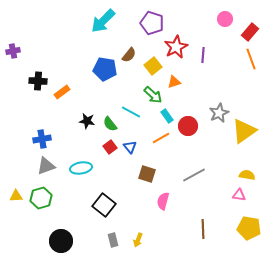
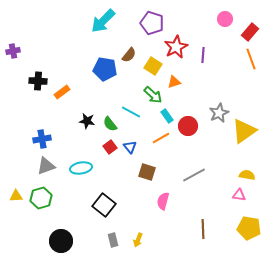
yellow square at (153, 66): rotated 18 degrees counterclockwise
brown square at (147, 174): moved 2 px up
